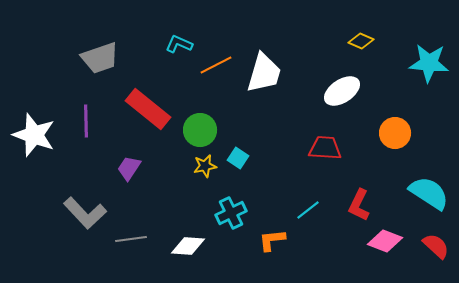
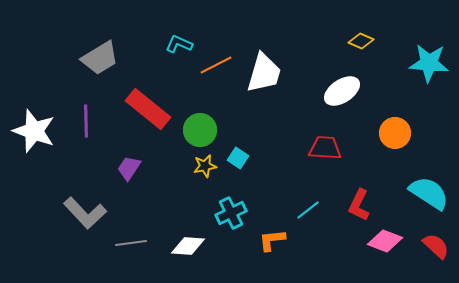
gray trapezoid: rotated 12 degrees counterclockwise
white star: moved 4 px up
gray line: moved 4 px down
